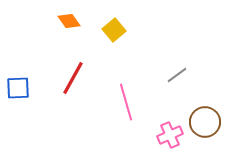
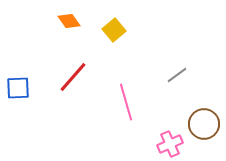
red line: moved 1 px up; rotated 12 degrees clockwise
brown circle: moved 1 px left, 2 px down
pink cross: moved 9 px down
